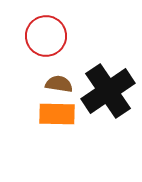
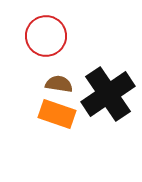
black cross: moved 3 px down
orange rectangle: rotated 18 degrees clockwise
